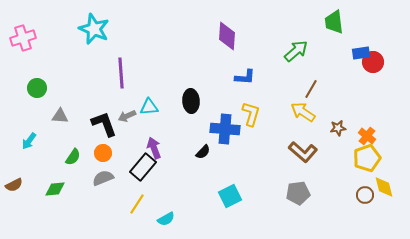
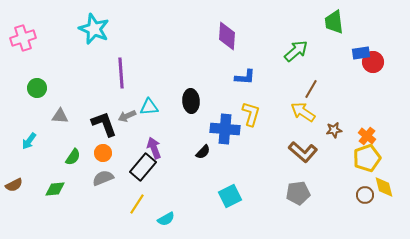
brown star: moved 4 px left, 2 px down
